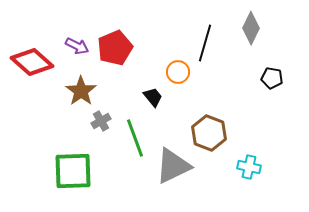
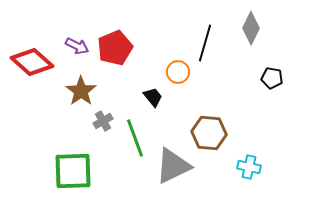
gray cross: moved 2 px right
brown hexagon: rotated 16 degrees counterclockwise
